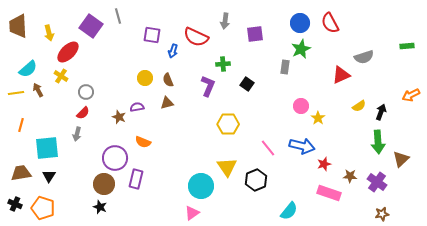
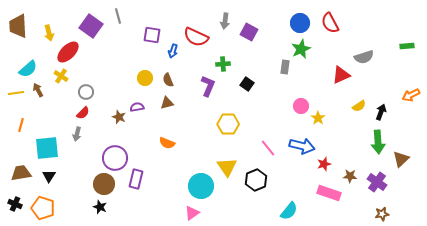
purple square at (255, 34): moved 6 px left, 2 px up; rotated 36 degrees clockwise
orange semicircle at (143, 142): moved 24 px right, 1 px down
